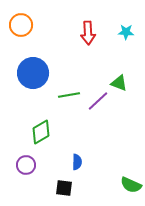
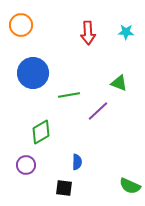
purple line: moved 10 px down
green semicircle: moved 1 px left, 1 px down
